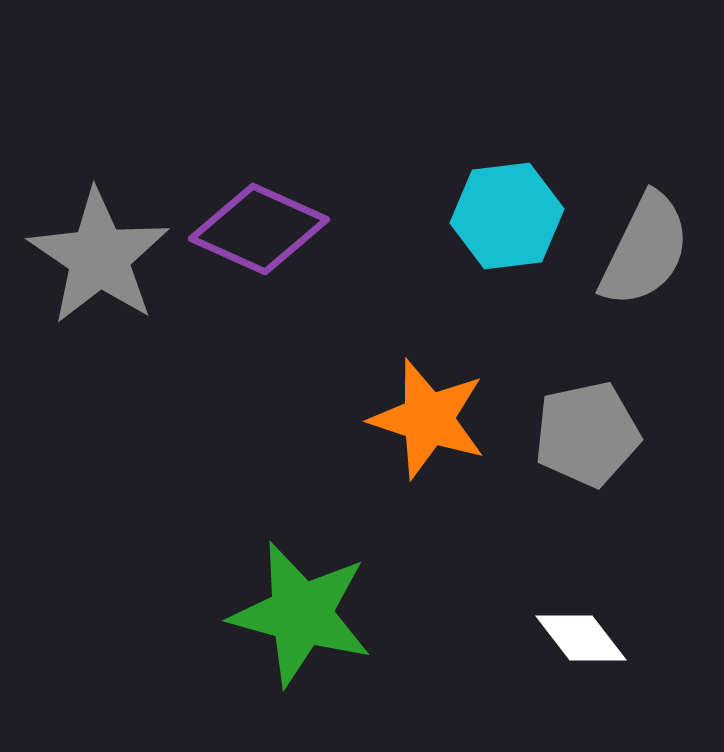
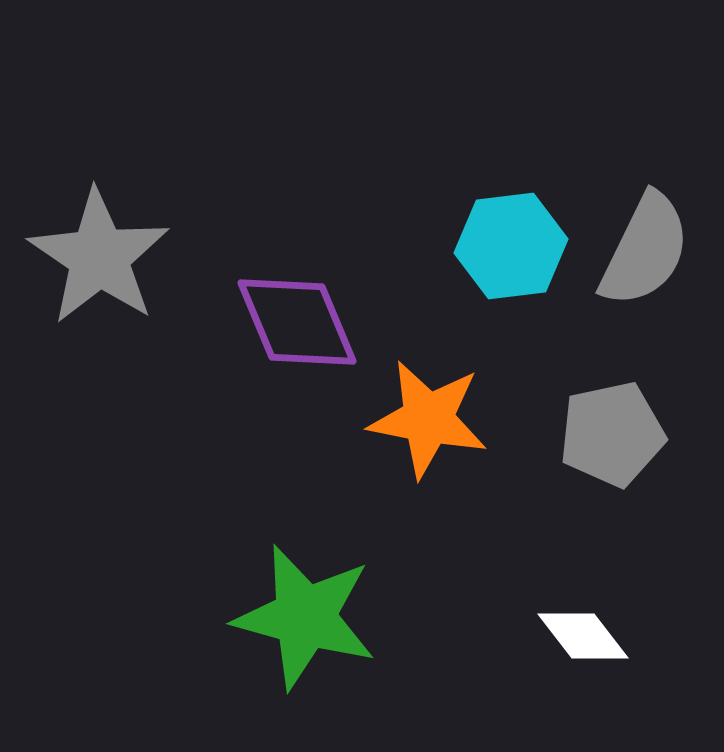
cyan hexagon: moved 4 px right, 30 px down
purple diamond: moved 38 px right, 93 px down; rotated 43 degrees clockwise
orange star: rotated 7 degrees counterclockwise
gray pentagon: moved 25 px right
green star: moved 4 px right, 3 px down
white diamond: moved 2 px right, 2 px up
